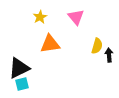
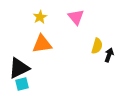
orange triangle: moved 8 px left
black arrow: rotated 24 degrees clockwise
